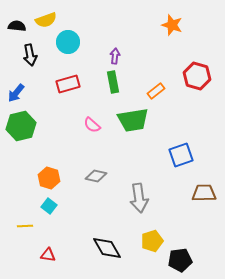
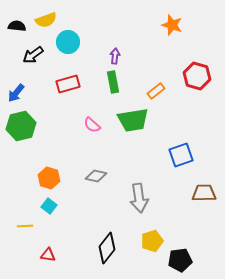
black arrow: moved 3 px right; rotated 65 degrees clockwise
black diamond: rotated 68 degrees clockwise
